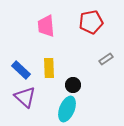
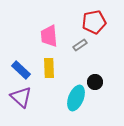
red pentagon: moved 3 px right
pink trapezoid: moved 3 px right, 10 px down
gray rectangle: moved 26 px left, 14 px up
black circle: moved 22 px right, 3 px up
purple triangle: moved 4 px left
cyan ellipse: moved 9 px right, 11 px up
